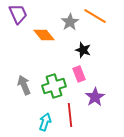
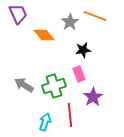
orange line: rotated 10 degrees counterclockwise
black star: rotated 28 degrees counterclockwise
gray arrow: rotated 36 degrees counterclockwise
purple star: moved 2 px left
